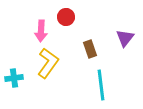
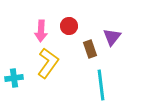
red circle: moved 3 px right, 9 px down
purple triangle: moved 13 px left, 1 px up
